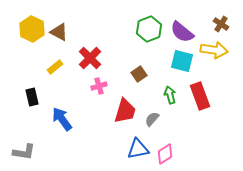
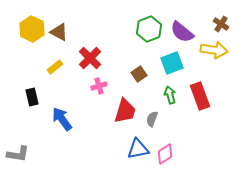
cyan square: moved 10 px left, 2 px down; rotated 35 degrees counterclockwise
gray semicircle: rotated 21 degrees counterclockwise
gray L-shape: moved 6 px left, 2 px down
